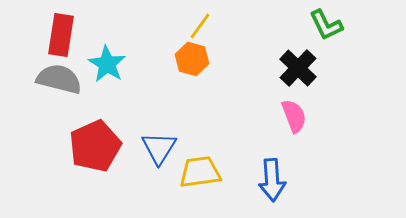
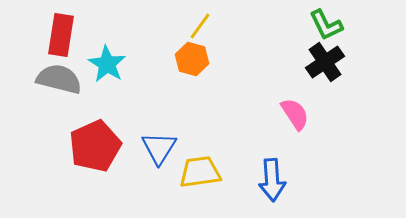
black cross: moved 27 px right, 6 px up; rotated 12 degrees clockwise
pink semicircle: moved 1 px right, 2 px up; rotated 12 degrees counterclockwise
